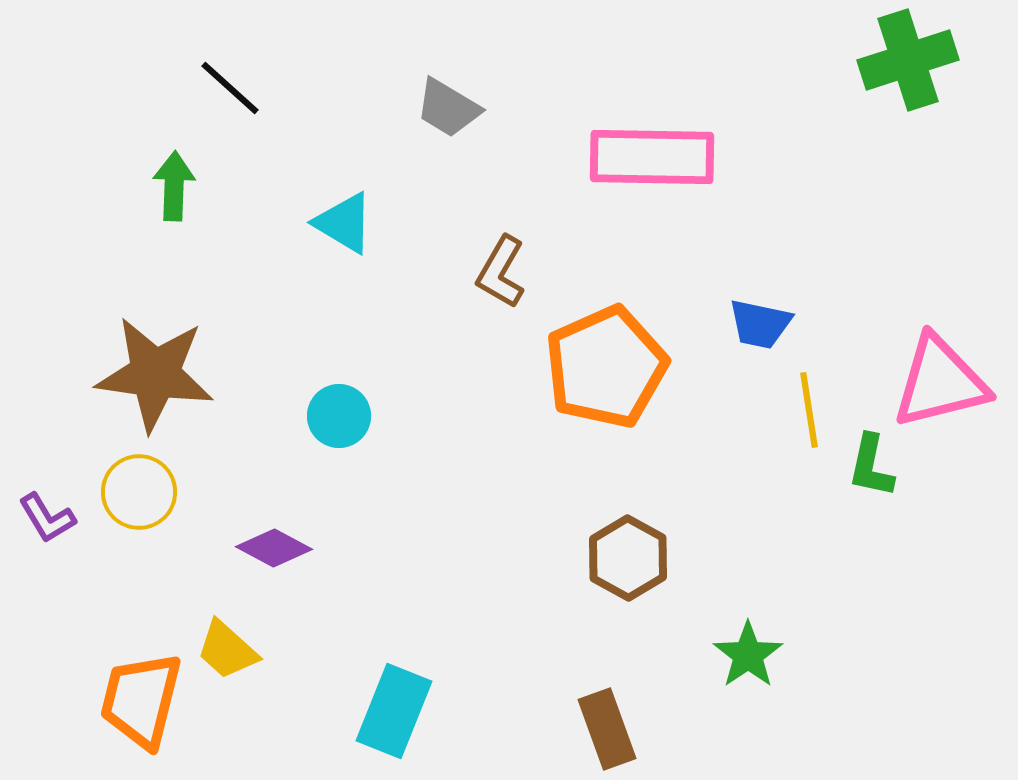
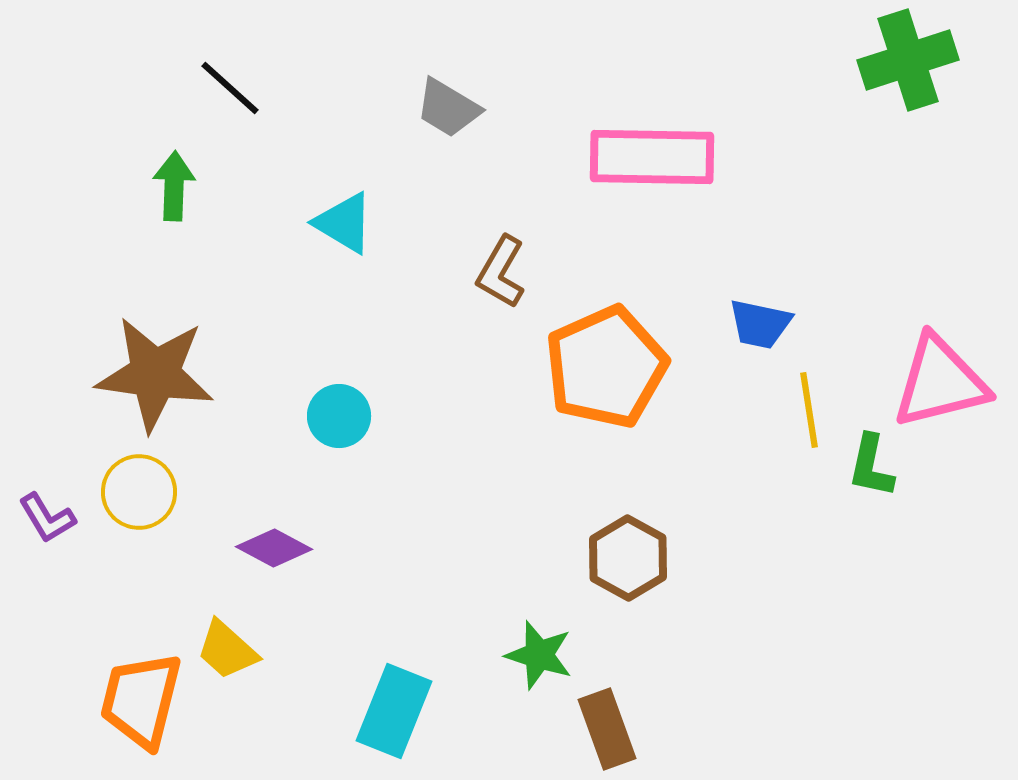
green star: moved 209 px left; rotated 20 degrees counterclockwise
